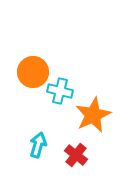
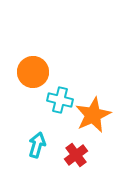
cyan cross: moved 9 px down
cyan arrow: moved 1 px left
red cross: rotated 15 degrees clockwise
